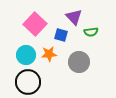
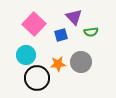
pink square: moved 1 px left
blue square: rotated 32 degrees counterclockwise
orange star: moved 9 px right, 10 px down
gray circle: moved 2 px right
black circle: moved 9 px right, 4 px up
